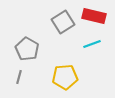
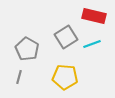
gray square: moved 3 px right, 15 px down
yellow pentagon: rotated 10 degrees clockwise
